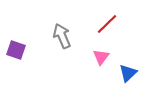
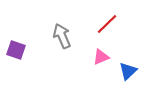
pink triangle: rotated 30 degrees clockwise
blue triangle: moved 2 px up
